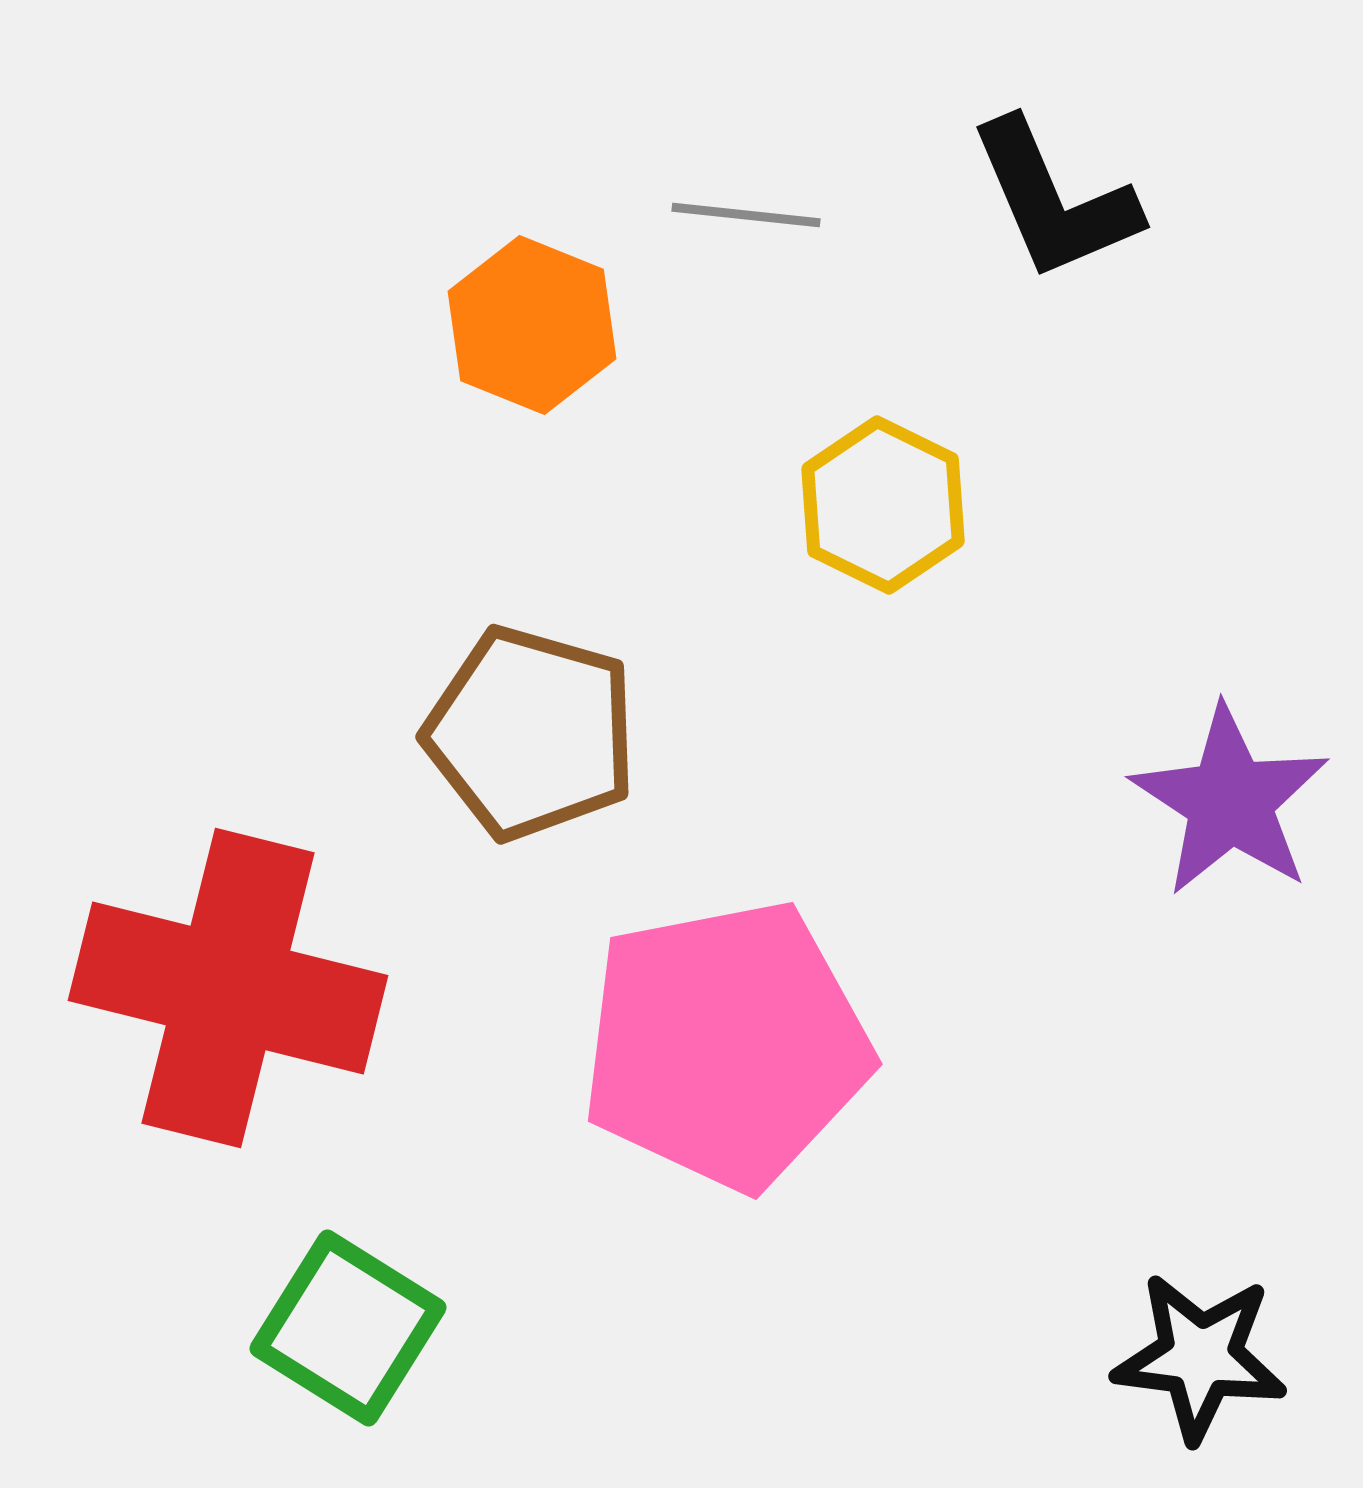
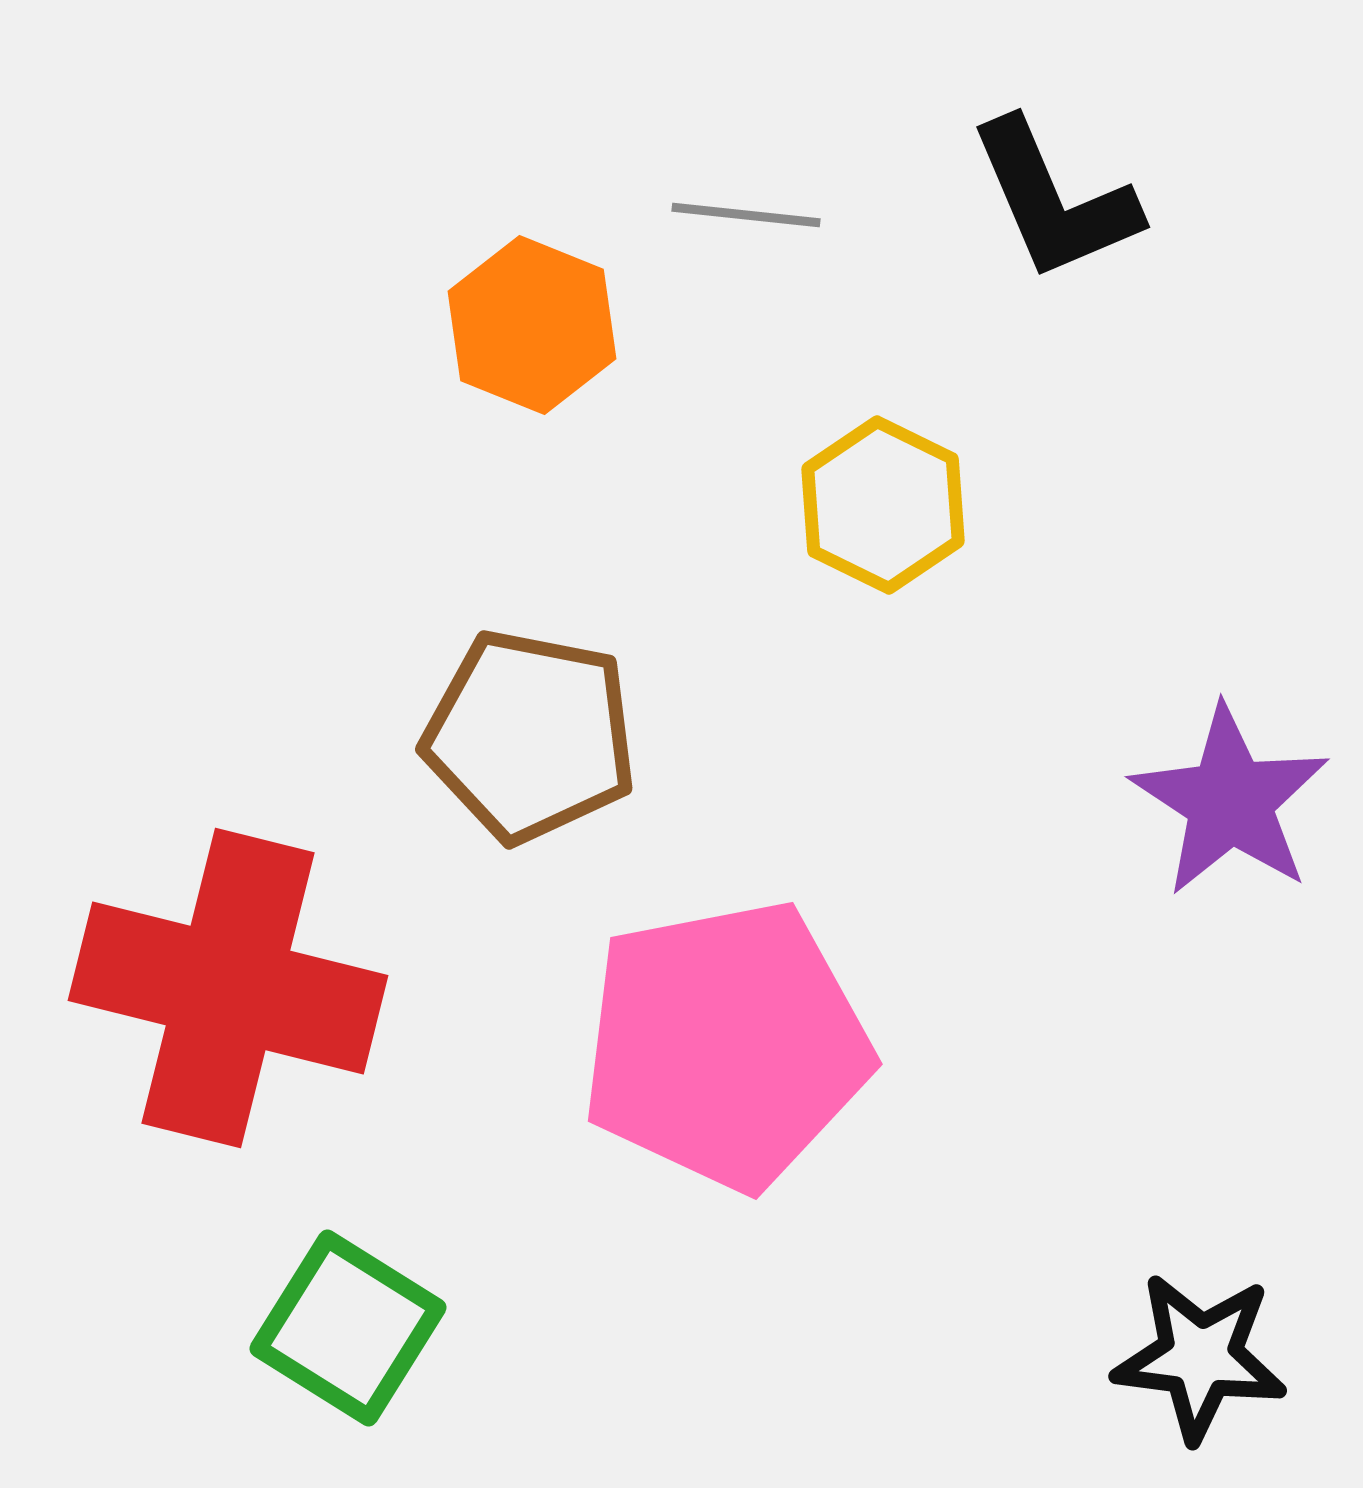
brown pentagon: moved 1 px left, 3 px down; rotated 5 degrees counterclockwise
